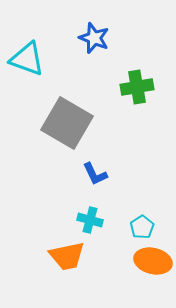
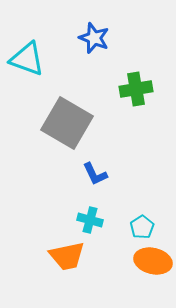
green cross: moved 1 px left, 2 px down
